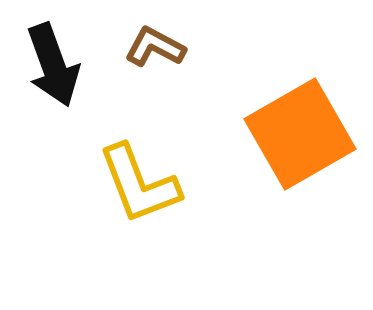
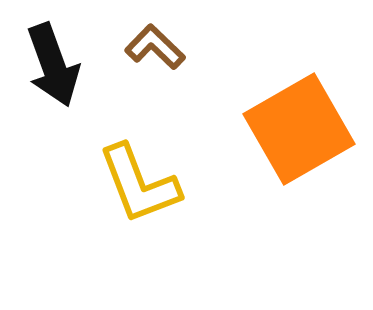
brown L-shape: rotated 16 degrees clockwise
orange square: moved 1 px left, 5 px up
